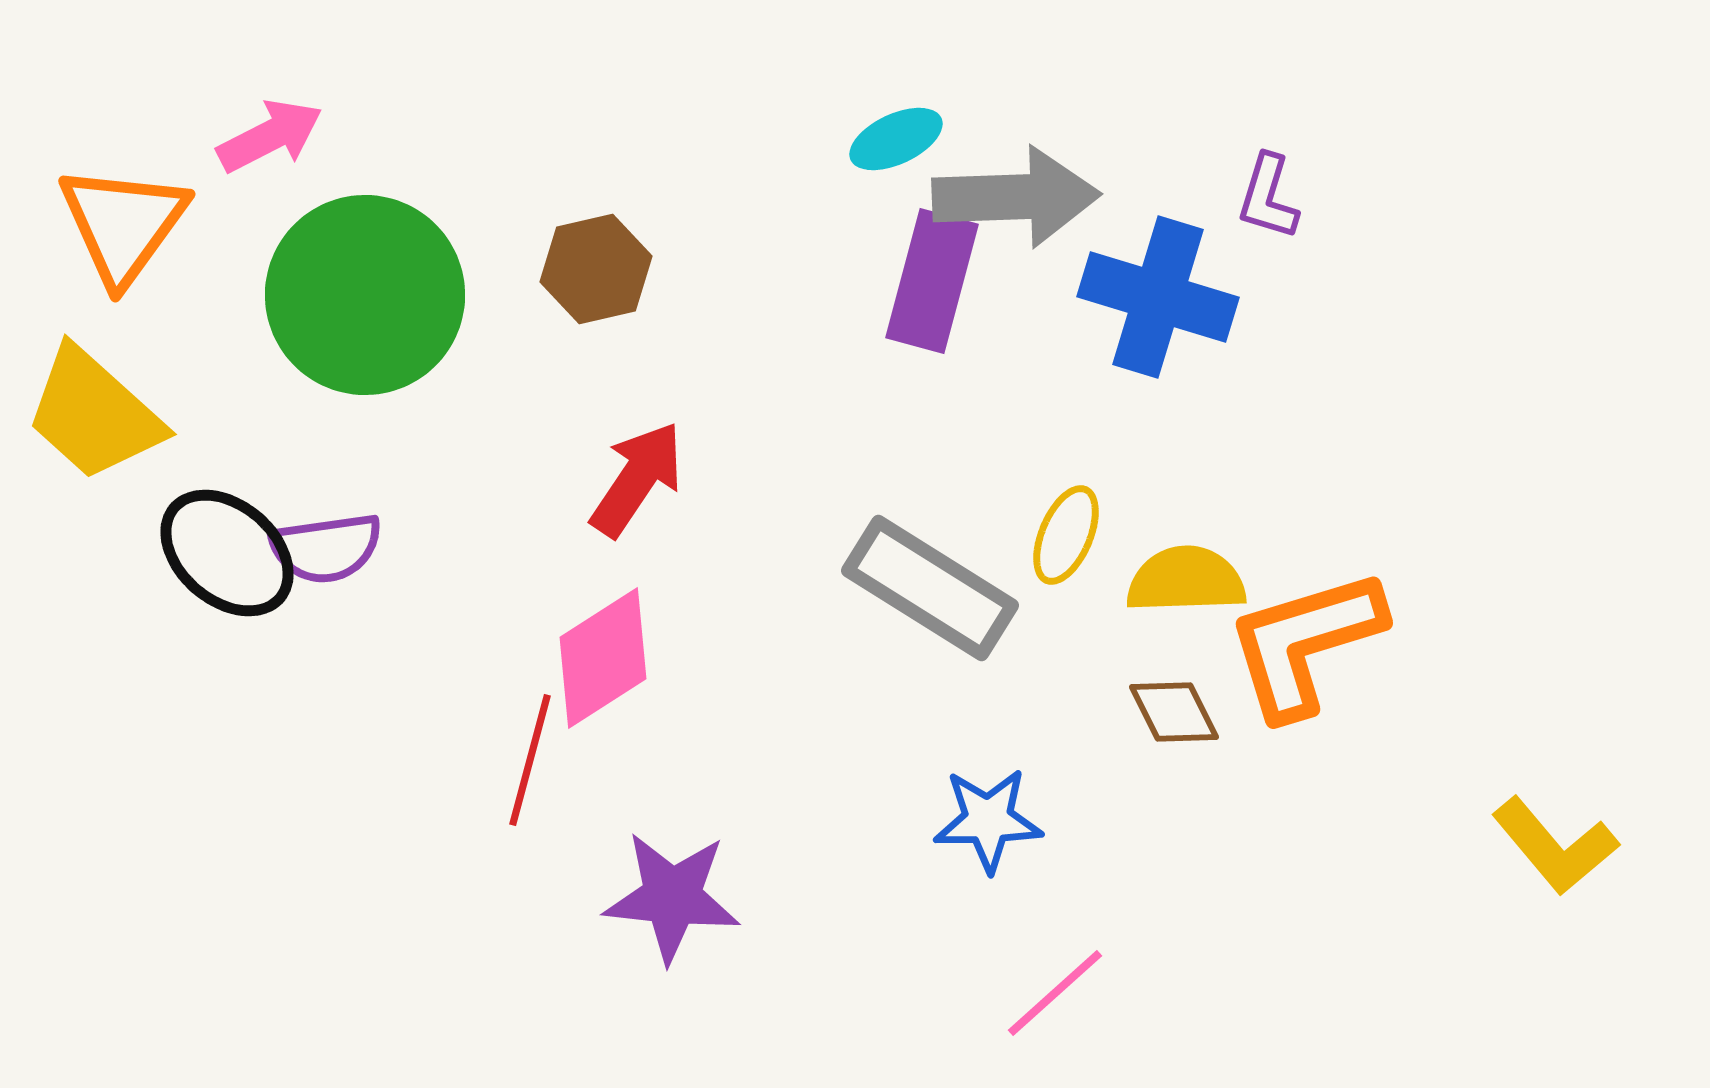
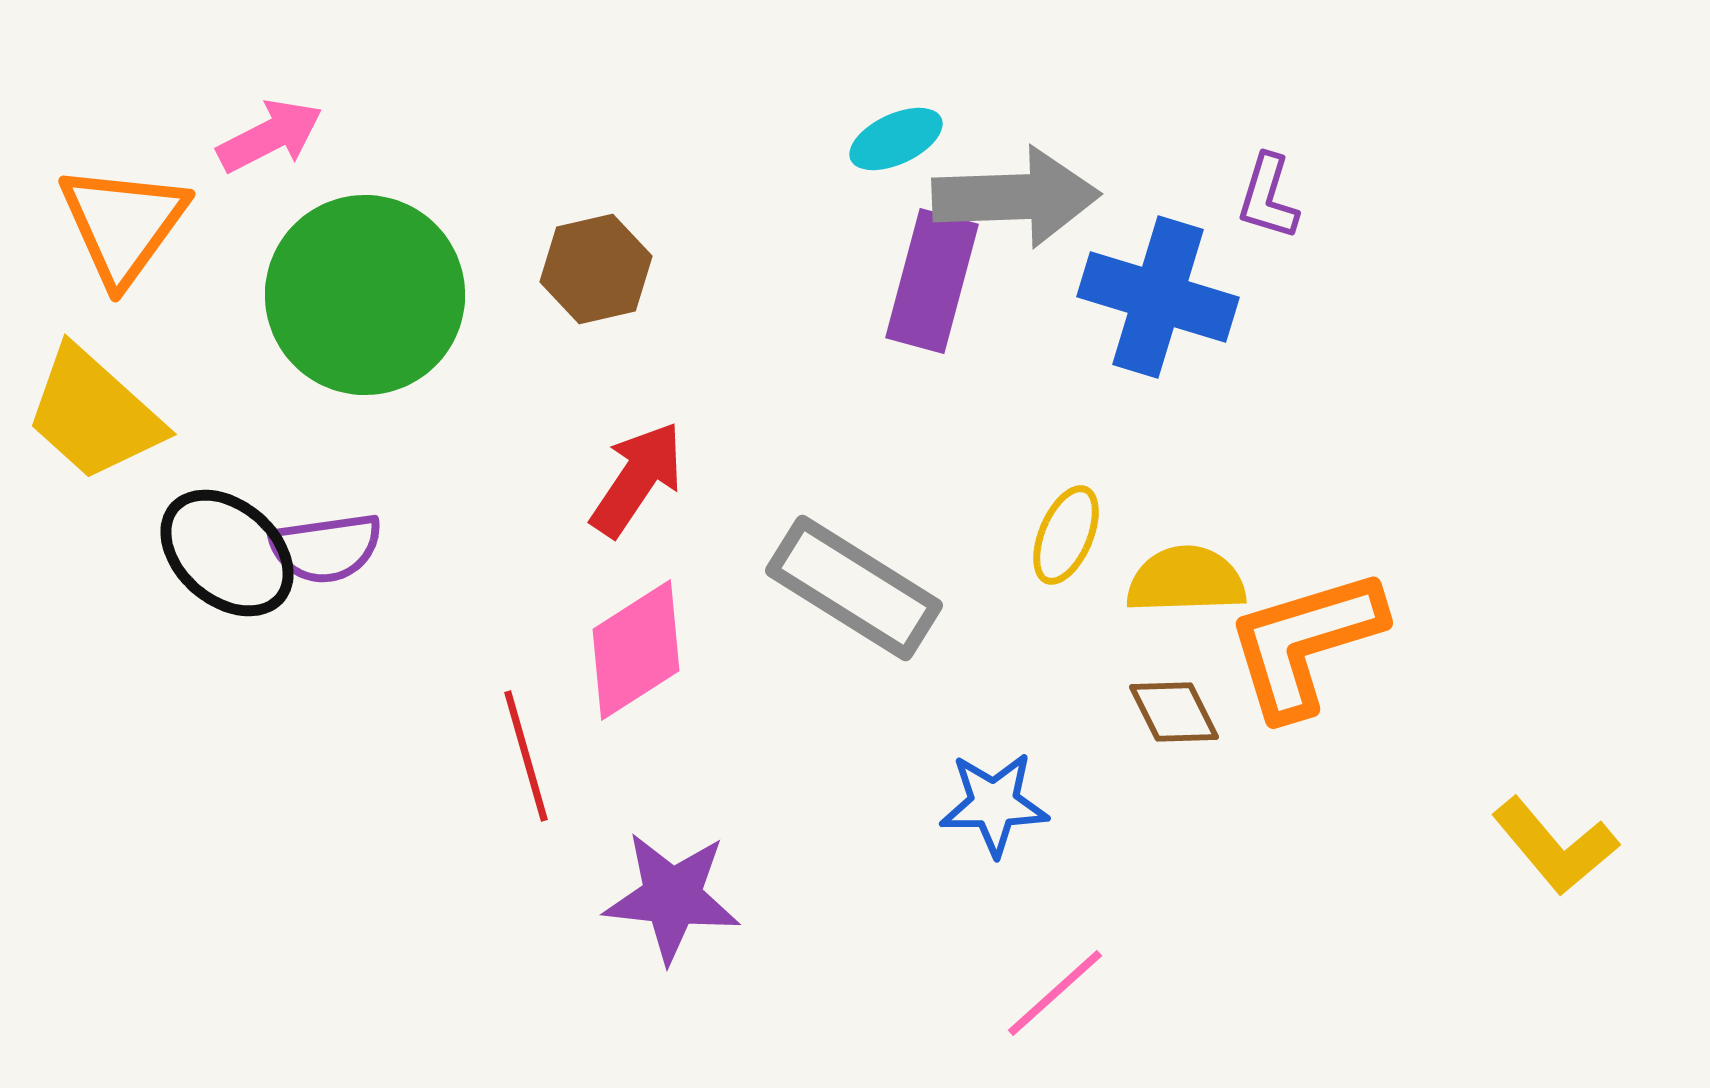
gray rectangle: moved 76 px left
pink diamond: moved 33 px right, 8 px up
red line: moved 4 px left, 4 px up; rotated 31 degrees counterclockwise
blue star: moved 6 px right, 16 px up
